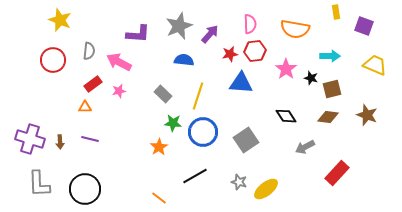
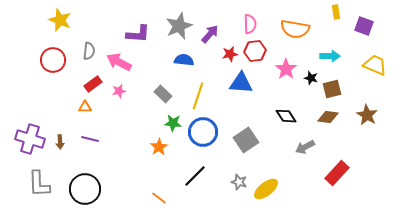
brown star at (367, 115): rotated 10 degrees clockwise
black line at (195, 176): rotated 15 degrees counterclockwise
